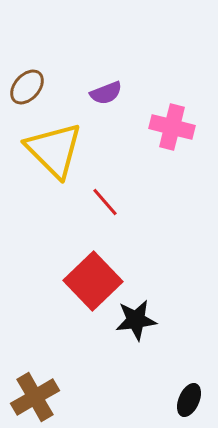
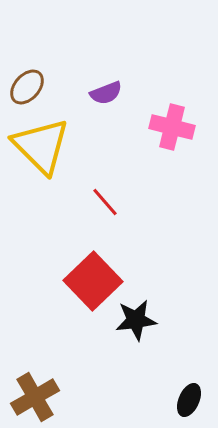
yellow triangle: moved 13 px left, 4 px up
